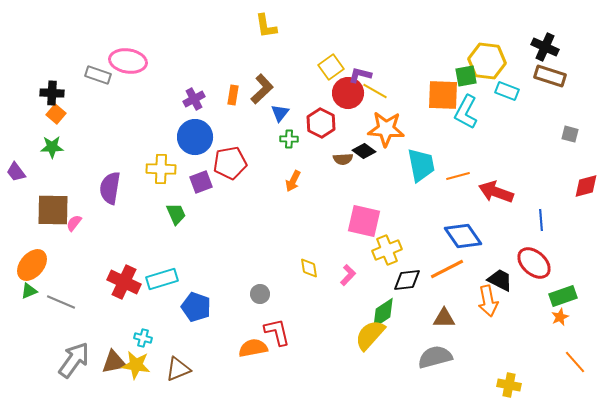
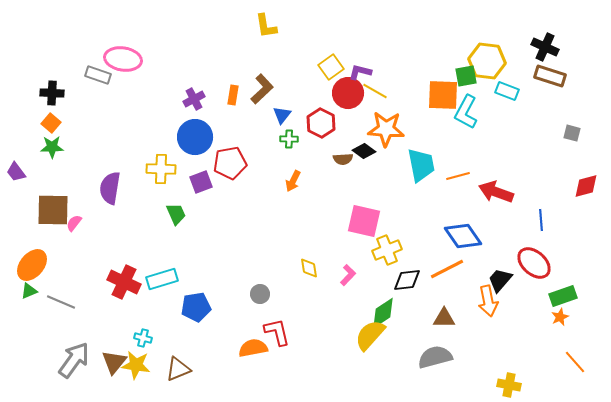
pink ellipse at (128, 61): moved 5 px left, 2 px up
purple L-shape at (360, 75): moved 3 px up
blue triangle at (280, 113): moved 2 px right, 2 px down
orange square at (56, 114): moved 5 px left, 9 px down
gray square at (570, 134): moved 2 px right, 1 px up
black trapezoid at (500, 280): rotated 76 degrees counterclockwise
blue pentagon at (196, 307): rotated 28 degrees counterclockwise
brown triangle at (114, 362): rotated 40 degrees counterclockwise
